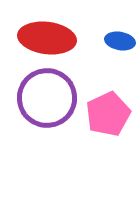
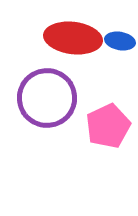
red ellipse: moved 26 px right
pink pentagon: moved 12 px down
